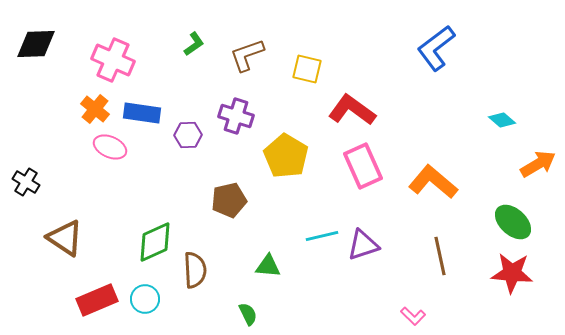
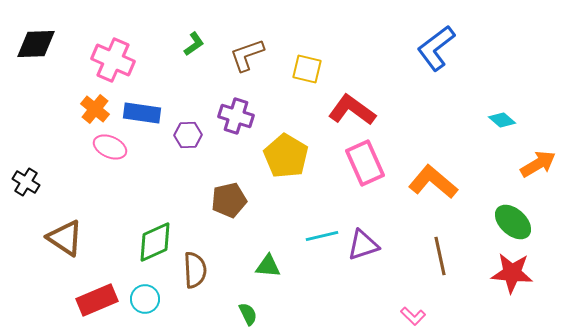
pink rectangle: moved 2 px right, 3 px up
